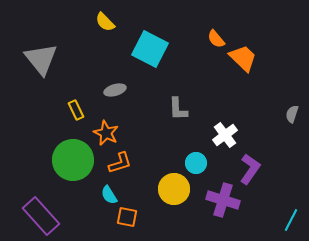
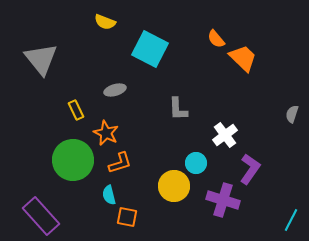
yellow semicircle: rotated 25 degrees counterclockwise
yellow circle: moved 3 px up
cyan semicircle: rotated 18 degrees clockwise
